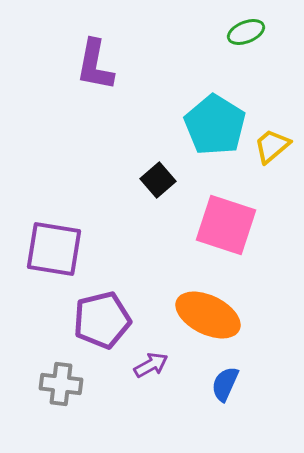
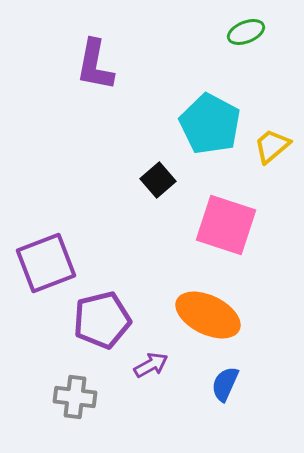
cyan pentagon: moved 5 px left, 1 px up; rotated 4 degrees counterclockwise
purple square: moved 8 px left, 14 px down; rotated 30 degrees counterclockwise
gray cross: moved 14 px right, 13 px down
